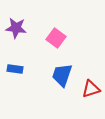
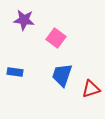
purple star: moved 8 px right, 8 px up
blue rectangle: moved 3 px down
